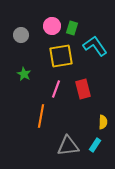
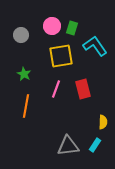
orange line: moved 15 px left, 10 px up
